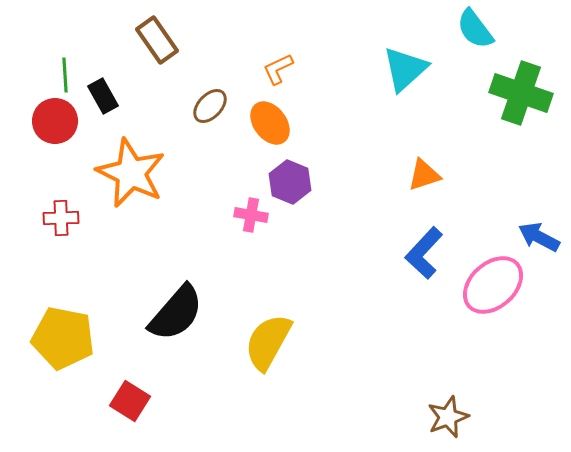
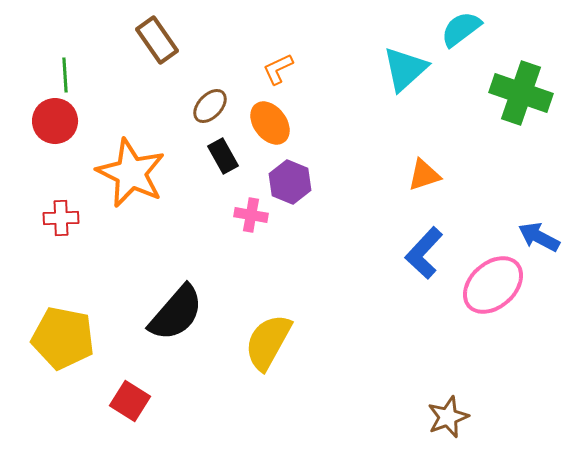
cyan semicircle: moved 14 px left; rotated 90 degrees clockwise
black rectangle: moved 120 px right, 60 px down
